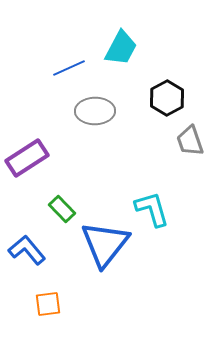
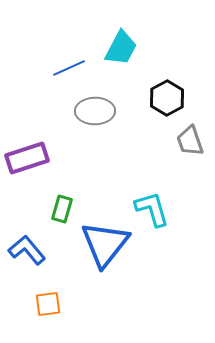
purple rectangle: rotated 15 degrees clockwise
green rectangle: rotated 60 degrees clockwise
